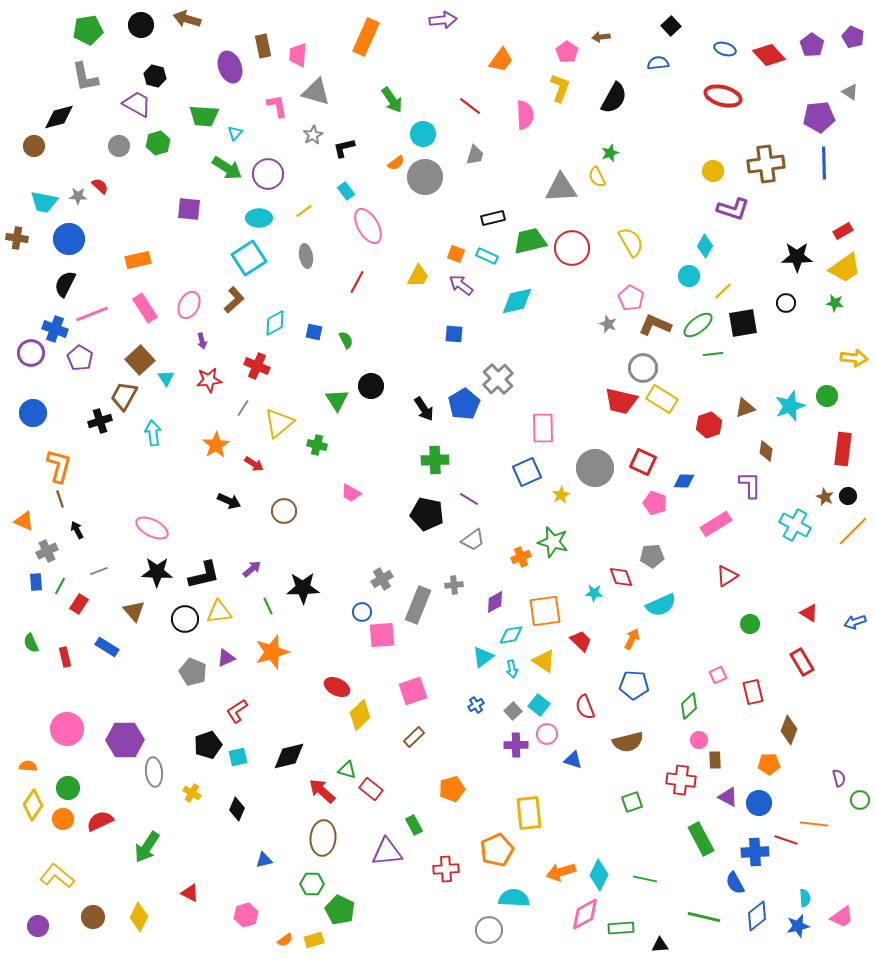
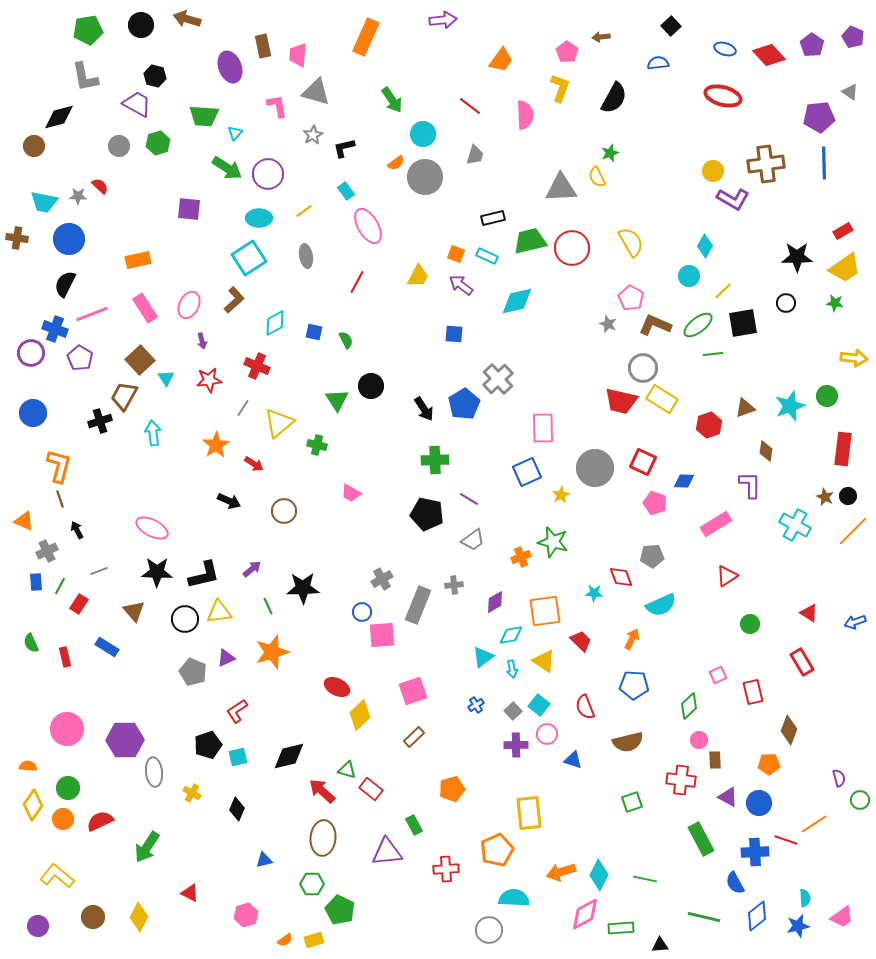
purple L-shape at (733, 209): moved 10 px up; rotated 12 degrees clockwise
orange line at (814, 824): rotated 40 degrees counterclockwise
